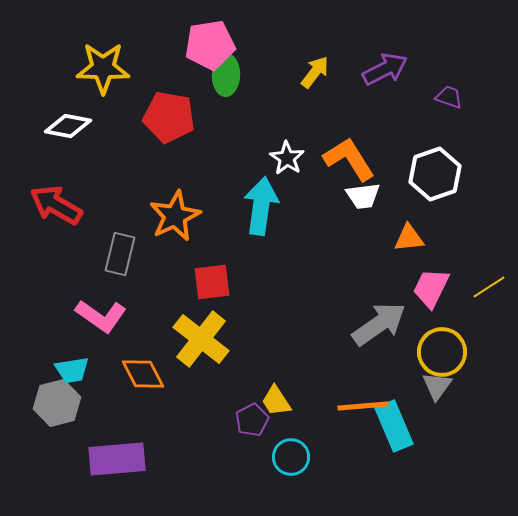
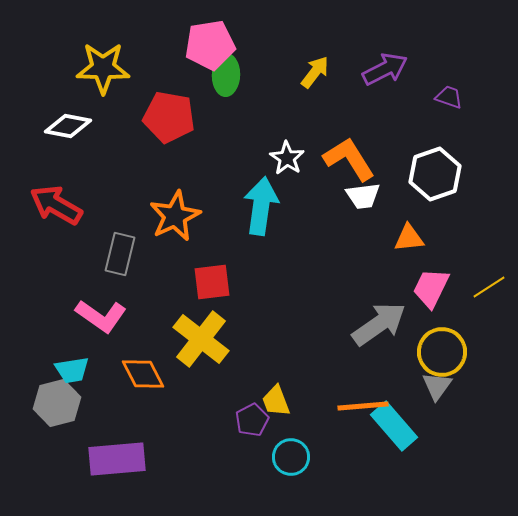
yellow trapezoid: rotated 12 degrees clockwise
cyan rectangle: rotated 18 degrees counterclockwise
